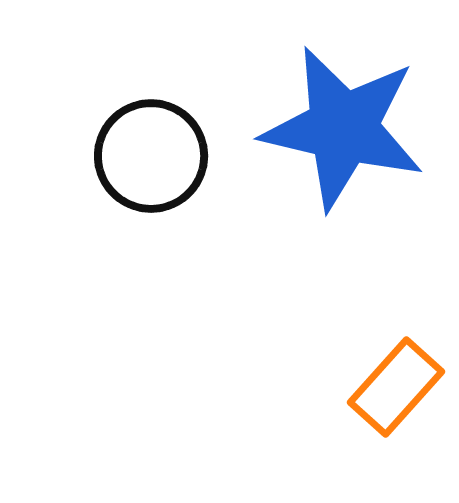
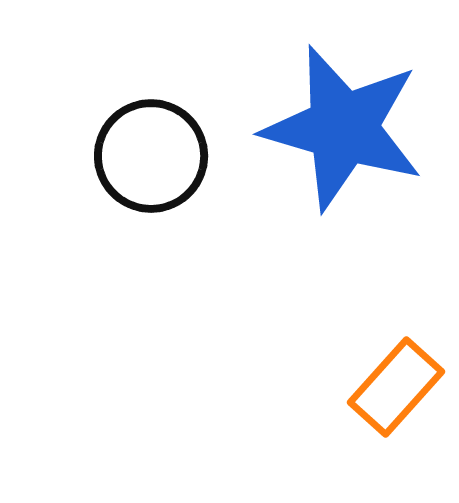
blue star: rotated 3 degrees clockwise
